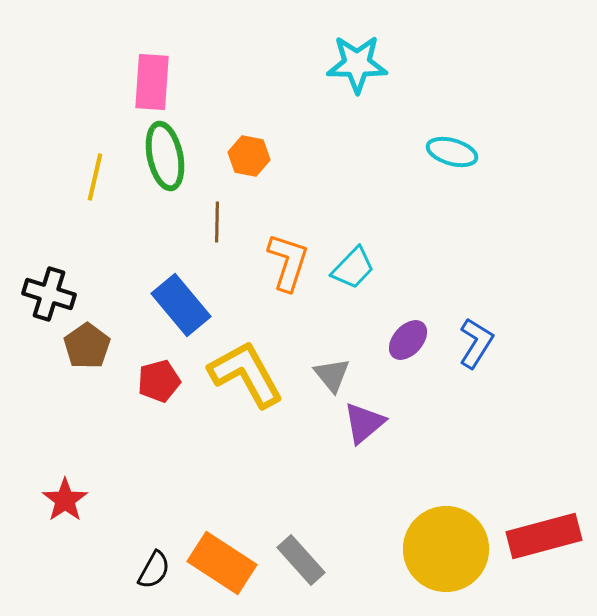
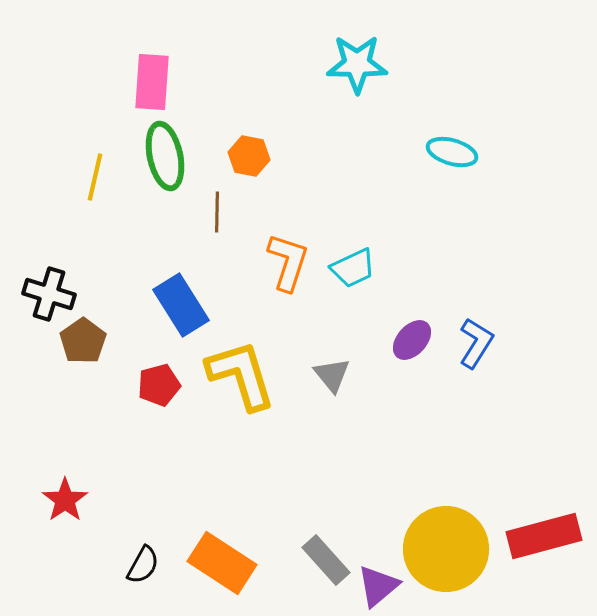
brown line: moved 10 px up
cyan trapezoid: rotated 21 degrees clockwise
blue rectangle: rotated 8 degrees clockwise
purple ellipse: moved 4 px right
brown pentagon: moved 4 px left, 5 px up
yellow L-shape: moved 5 px left, 1 px down; rotated 12 degrees clockwise
red pentagon: moved 4 px down
purple triangle: moved 14 px right, 163 px down
gray rectangle: moved 25 px right
black semicircle: moved 11 px left, 5 px up
